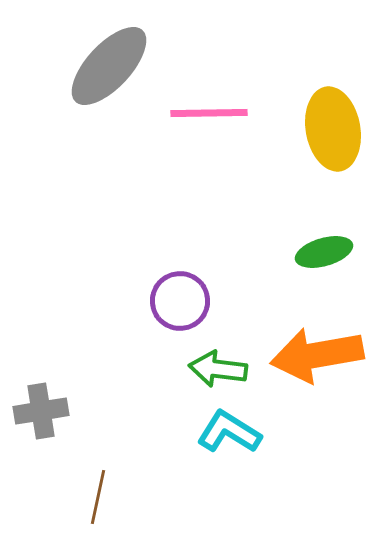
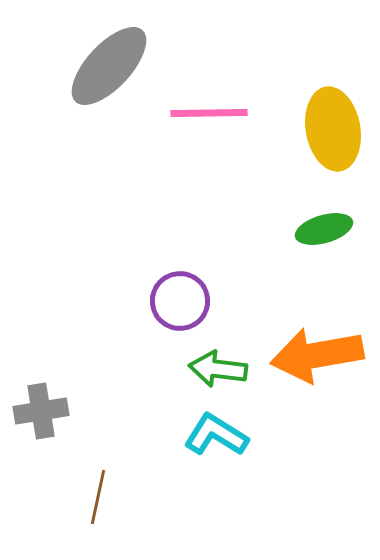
green ellipse: moved 23 px up
cyan L-shape: moved 13 px left, 3 px down
